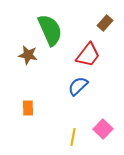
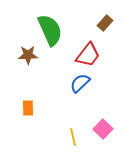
brown star: rotated 12 degrees counterclockwise
blue semicircle: moved 2 px right, 3 px up
yellow line: rotated 24 degrees counterclockwise
